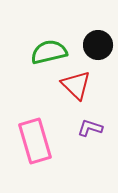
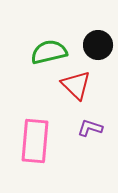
pink rectangle: rotated 21 degrees clockwise
